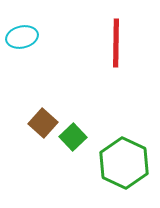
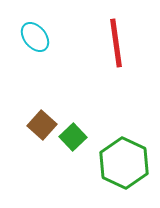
cyan ellipse: moved 13 px right; rotated 64 degrees clockwise
red line: rotated 9 degrees counterclockwise
brown square: moved 1 px left, 2 px down
